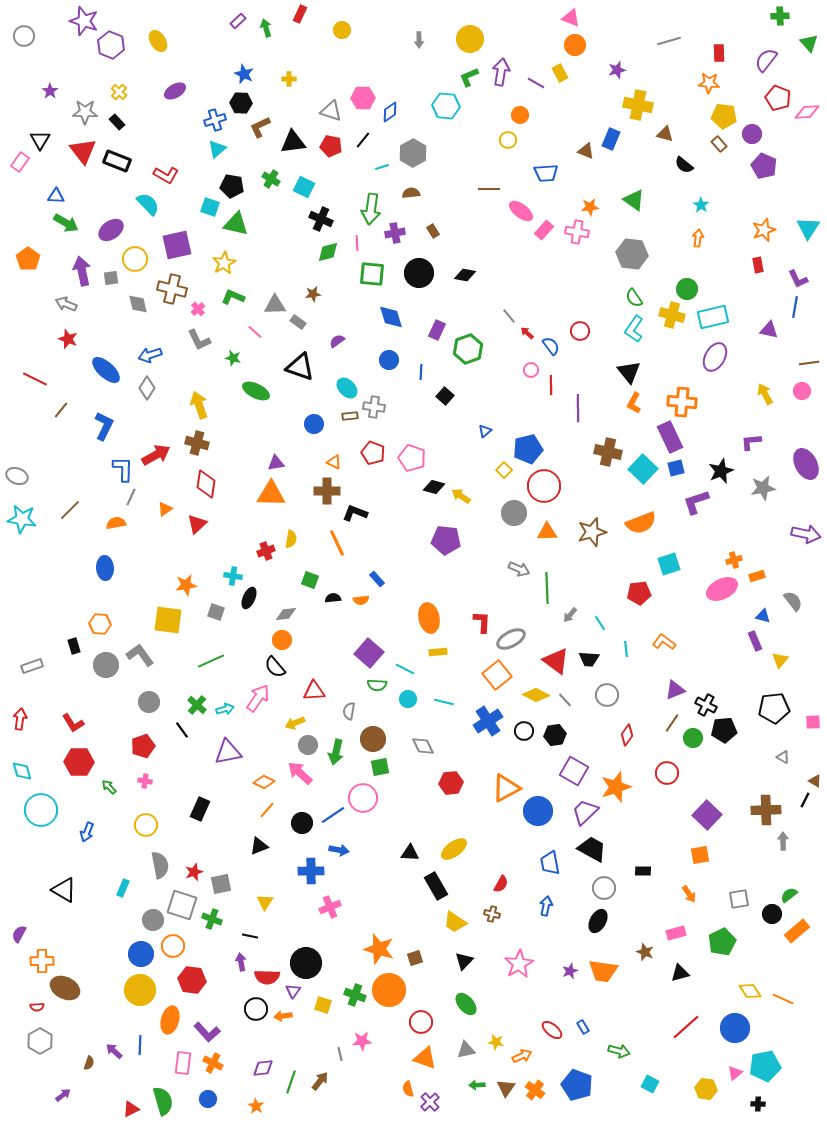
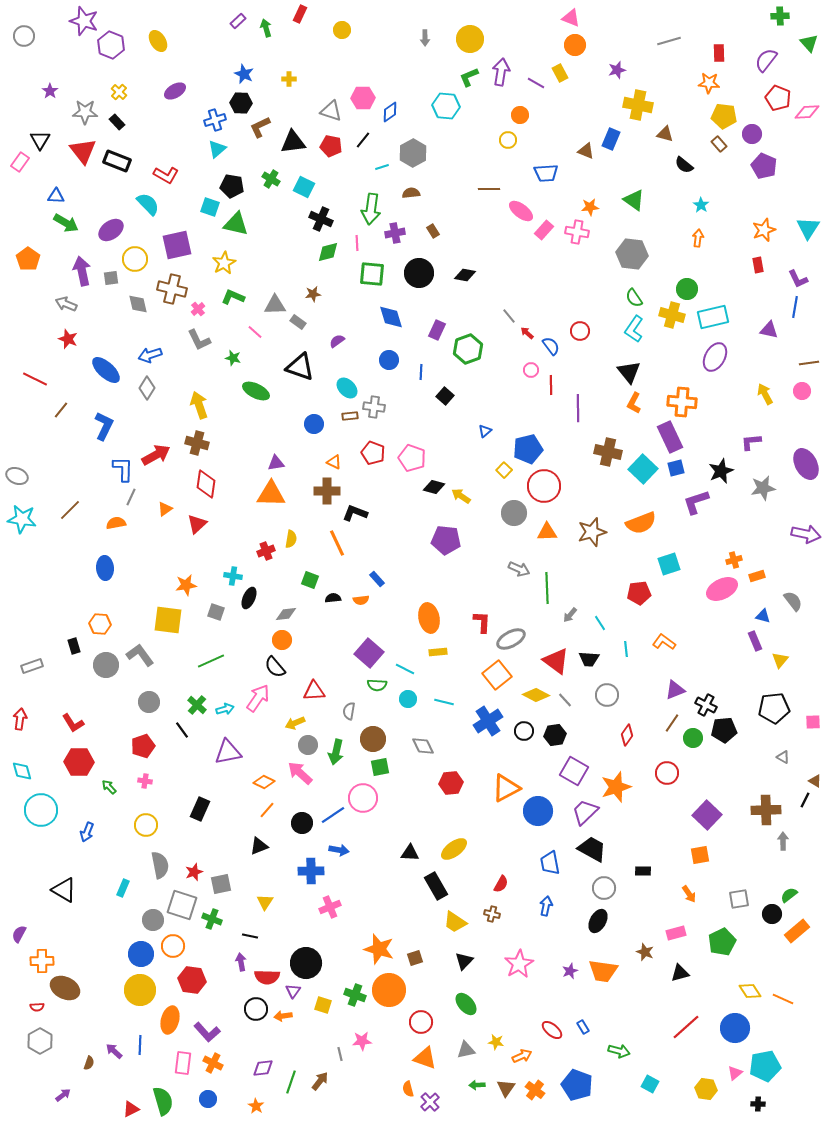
gray arrow at (419, 40): moved 6 px right, 2 px up
